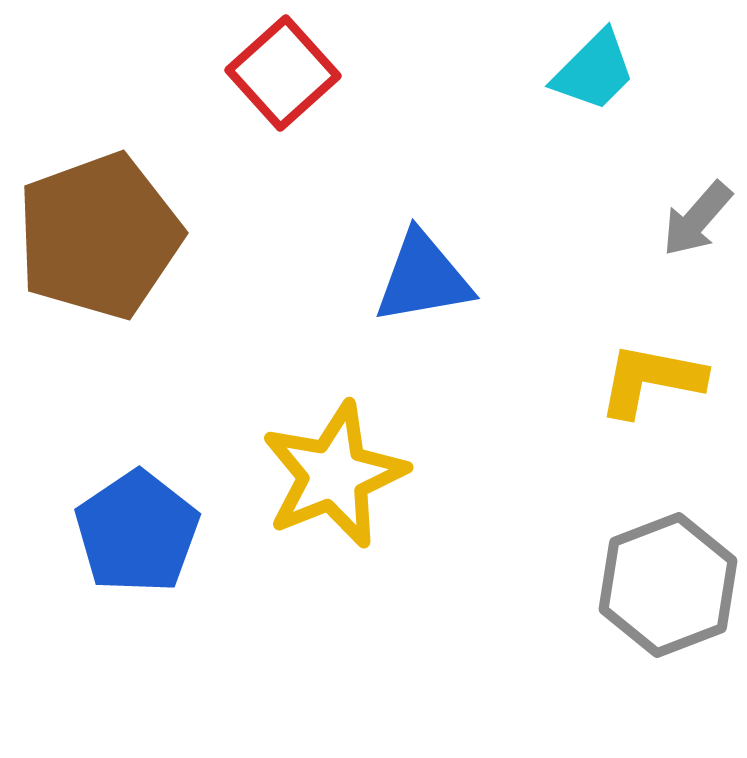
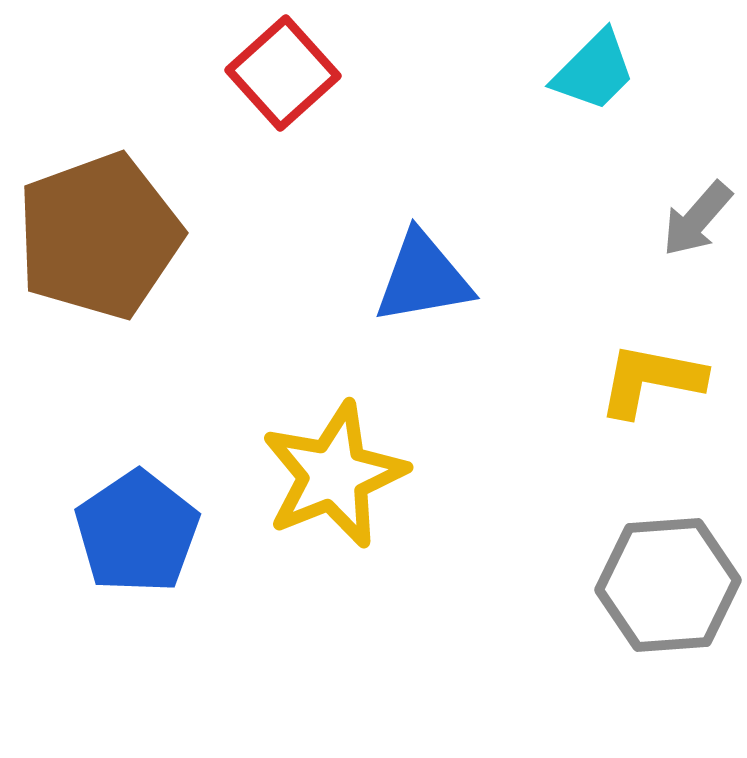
gray hexagon: rotated 17 degrees clockwise
